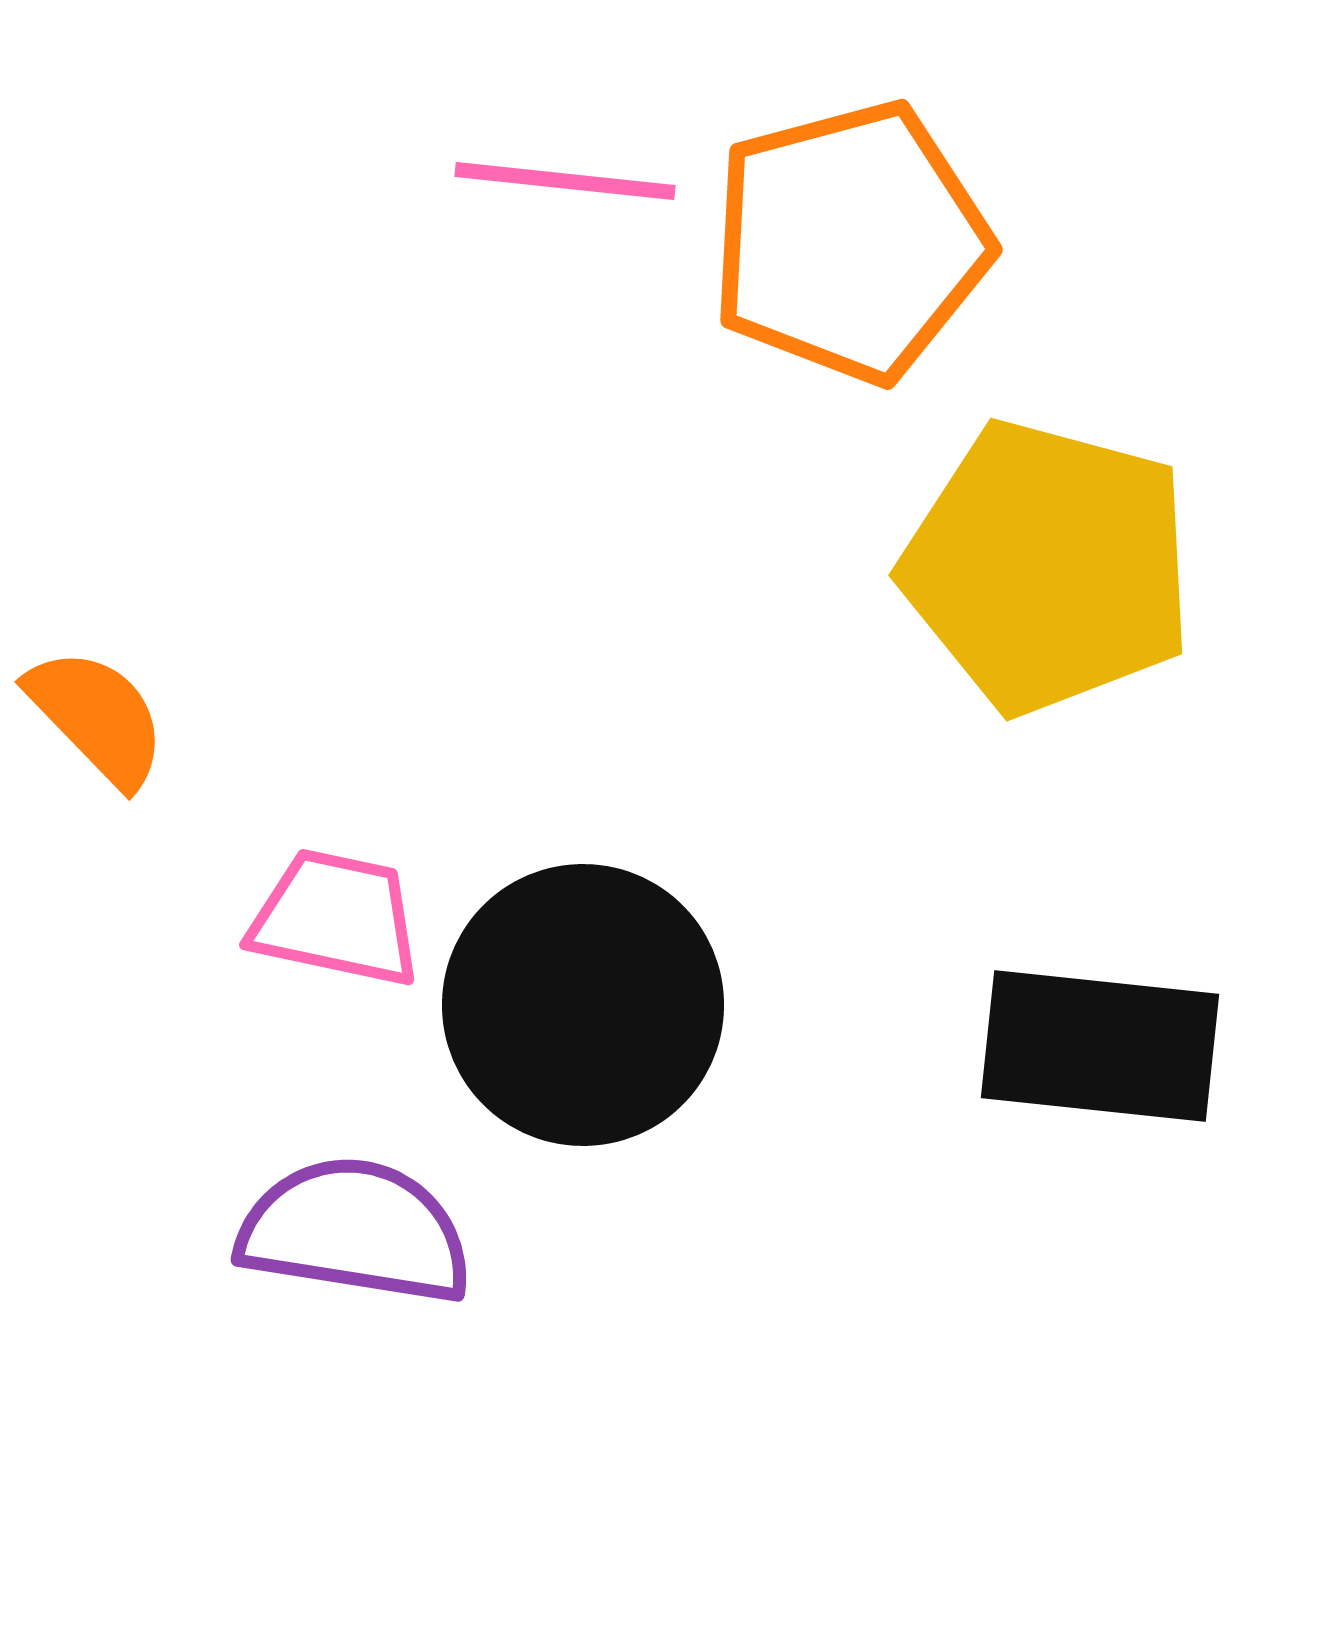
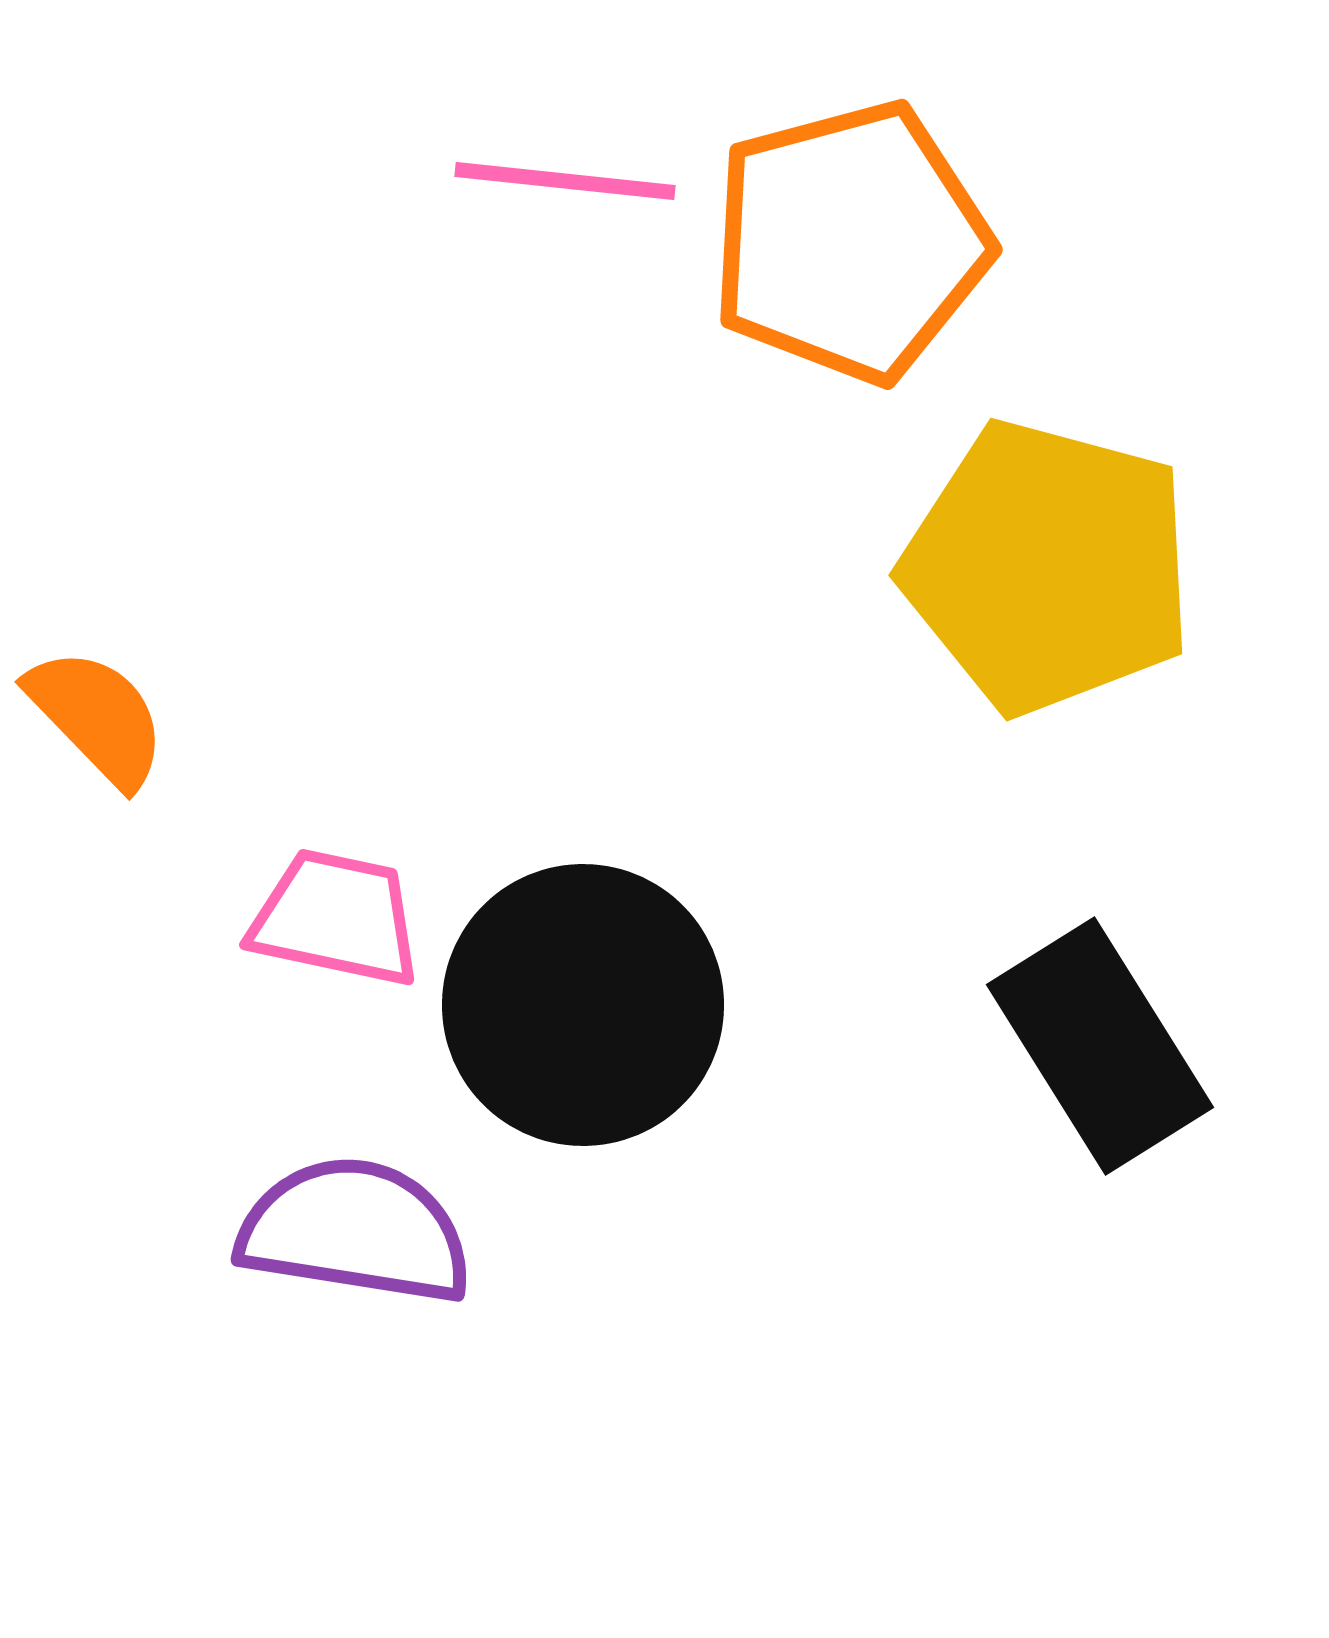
black rectangle: rotated 52 degrees clockwise
